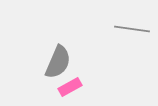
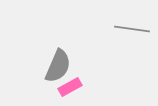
gray semicircle: moved 4 px down
